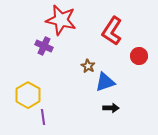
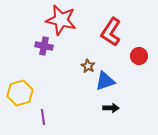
red L-shape: moved 1 px left, 1 px down
purple cross: rotated 12 degrees counterclockwise
blue triangle: moved 1 px up
yellow hexagon: moved 8 px left, 2 px up; rotated 15 degrees clockwise
